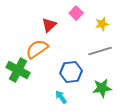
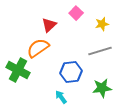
orange semicircle: moved 1 px right, 1 px up
